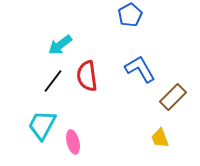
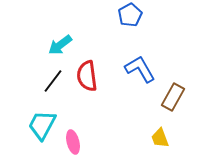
brown rectangle: rotated 16 degrees counterclockwise
